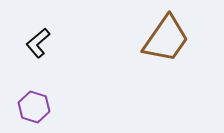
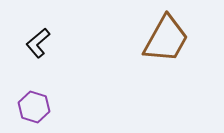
brown trapezoid: rotated 6 degrees counterclockwise
